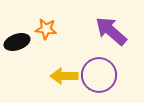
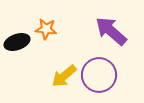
yellow arrow: rotated 40 degrees counterclockwise
